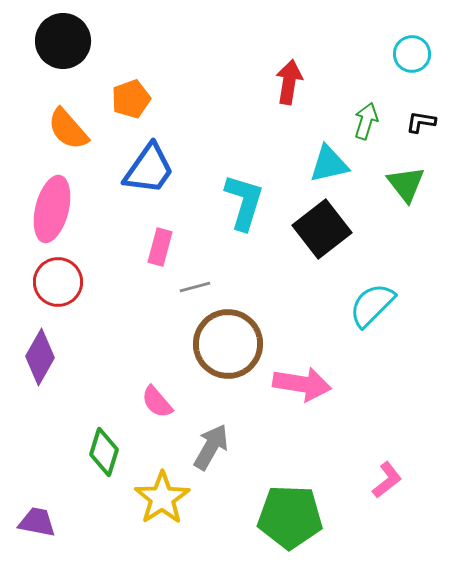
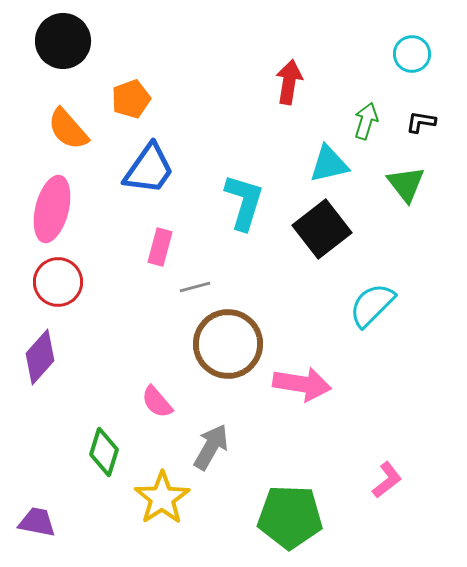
purple diamond: rotated 12 degrees clockwise
